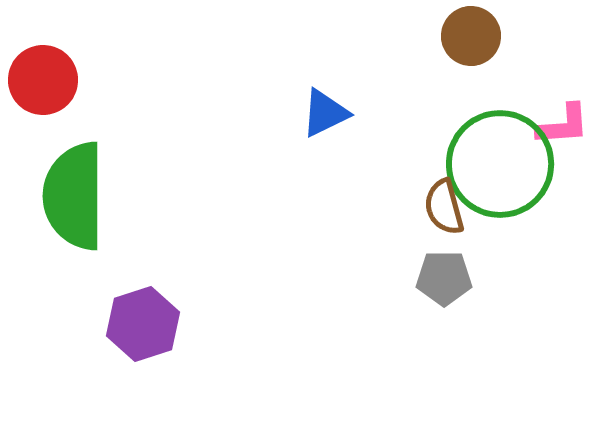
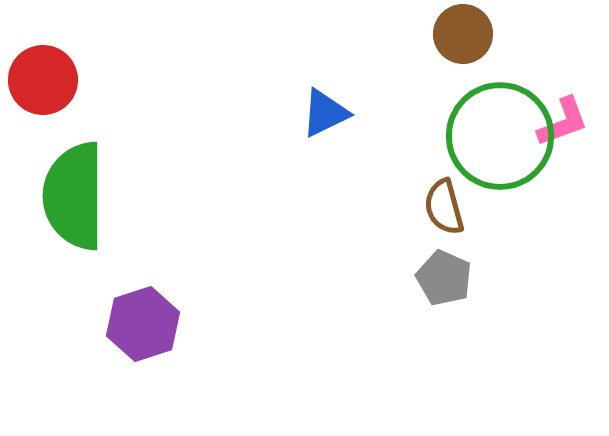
brown circle: moved 8 px left, 2 px up
pink L-shape: moved 3 px up; rotated 16 degrees counterclockwise
green circle: moved 28 px up
gray pentagon: rotated 24 degrees clockwise
